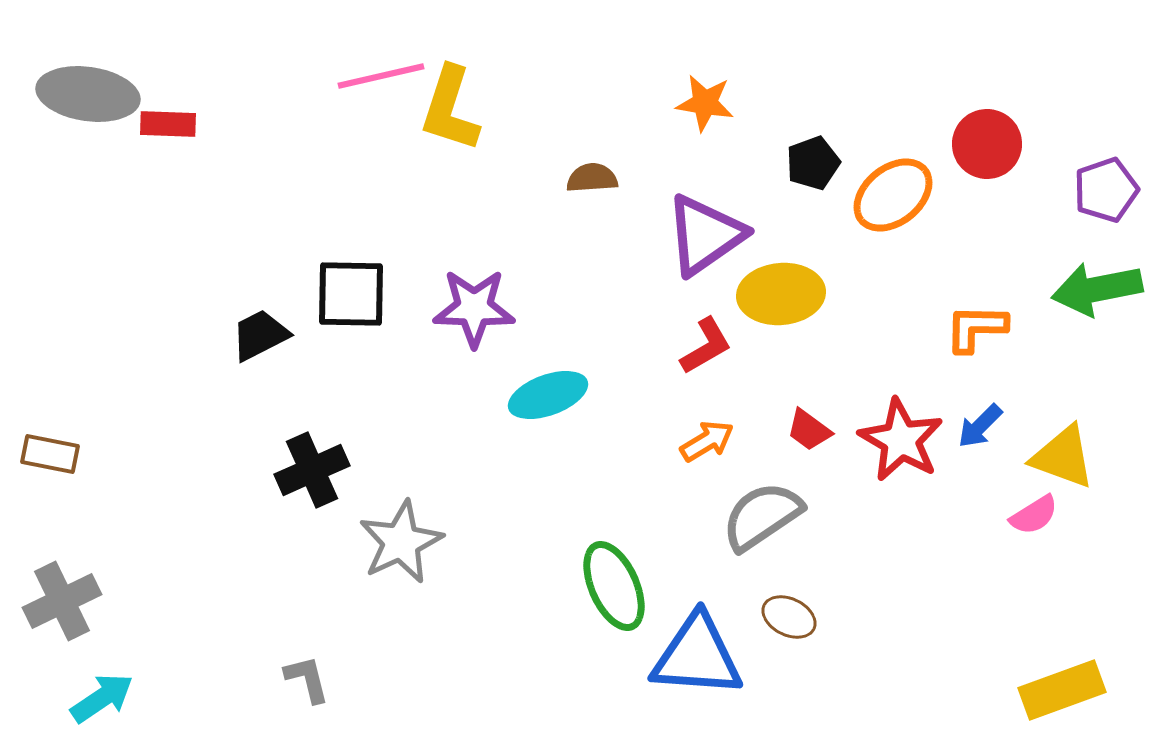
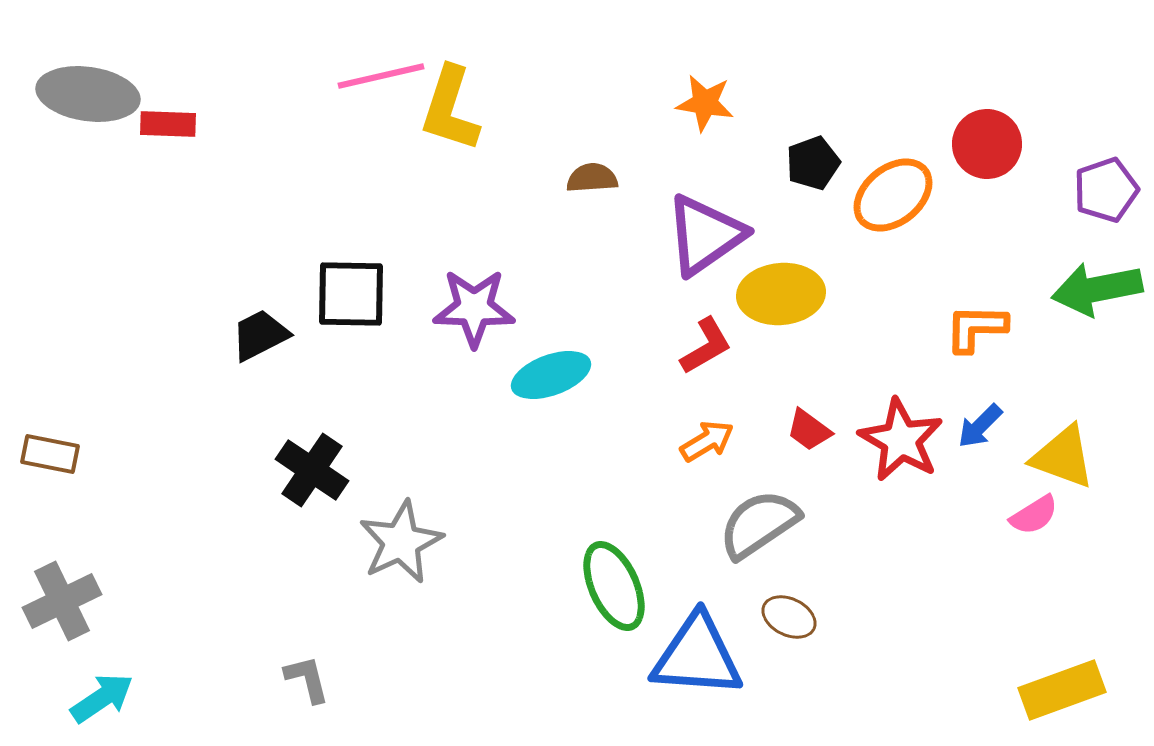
cyan ellipse: moved 3 px right, 20 px up
black cross: rotated 32 degrees counterclockwise
gray semicircle: moved 3 px left, 8 px down
